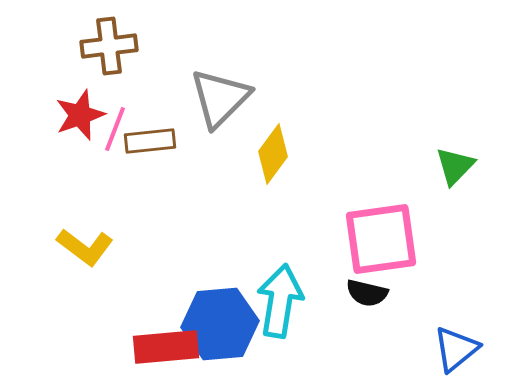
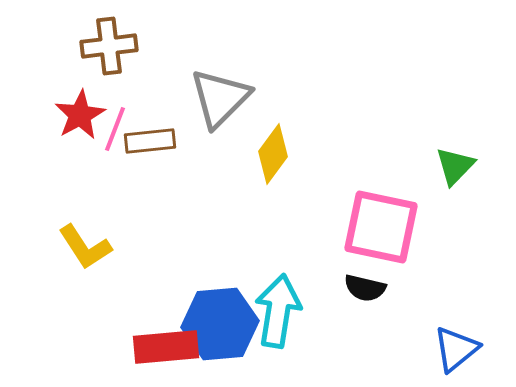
red star: rotated 9 degrees counterclockwise
pink square: moved 12 px up; rotated 20 degrees clockwise
yellow L-shape: rotated 20 degrees clockwise
black semicircle: moved 2 px left, 5 px up
cyan arrow: moved 2 px left, 10 px down
